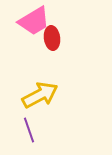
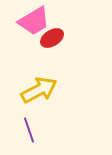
red ellipse: rotated 65 degrees clockwise
yellow arrow: moved 1 px left, 5 px up
